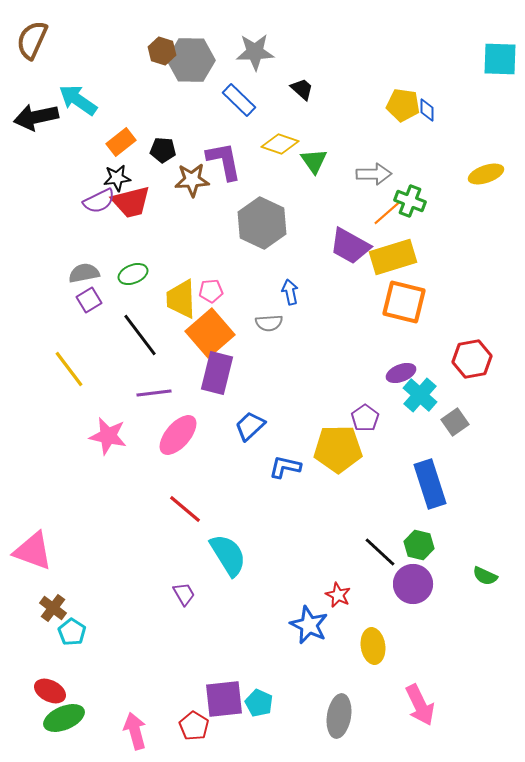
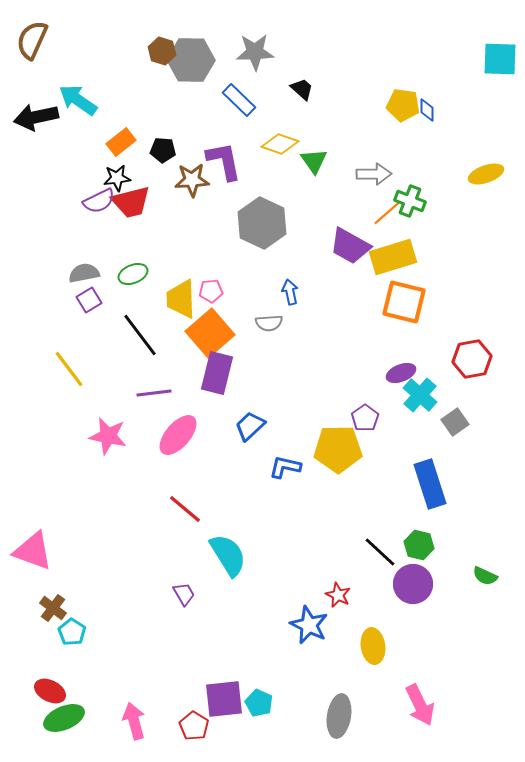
pink arrow at (135, 731): moved 1 px left, 10 px up
